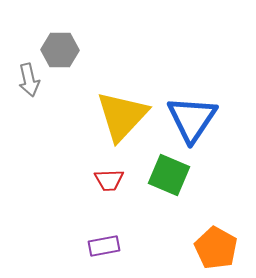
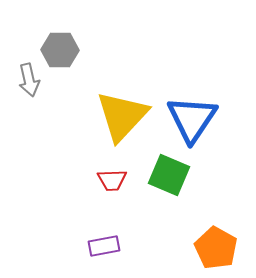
red trapezoid: moved 3 px right
